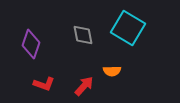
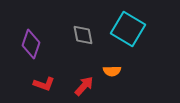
cyan square: moved 1 px down
